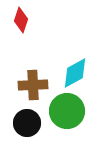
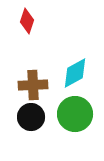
red diamond: moved 6 px right, 1 px down
green circle: moved 8 px right, 3 px down
black circle: moved 4 px right, 6 px up
